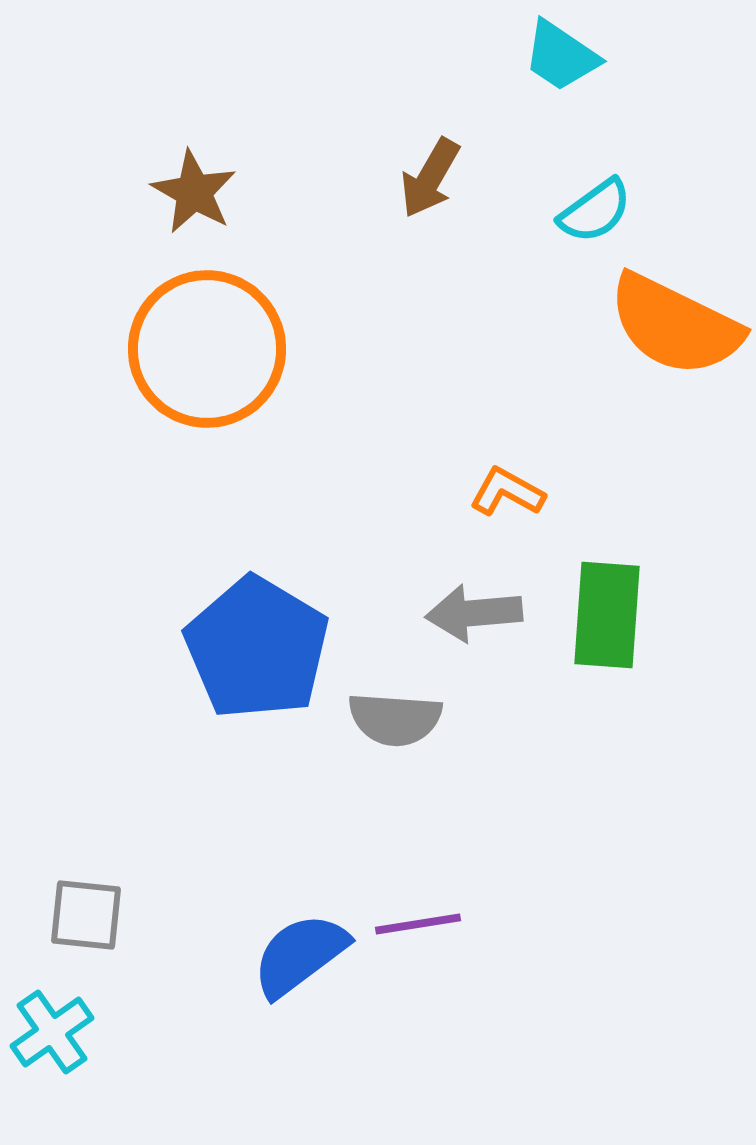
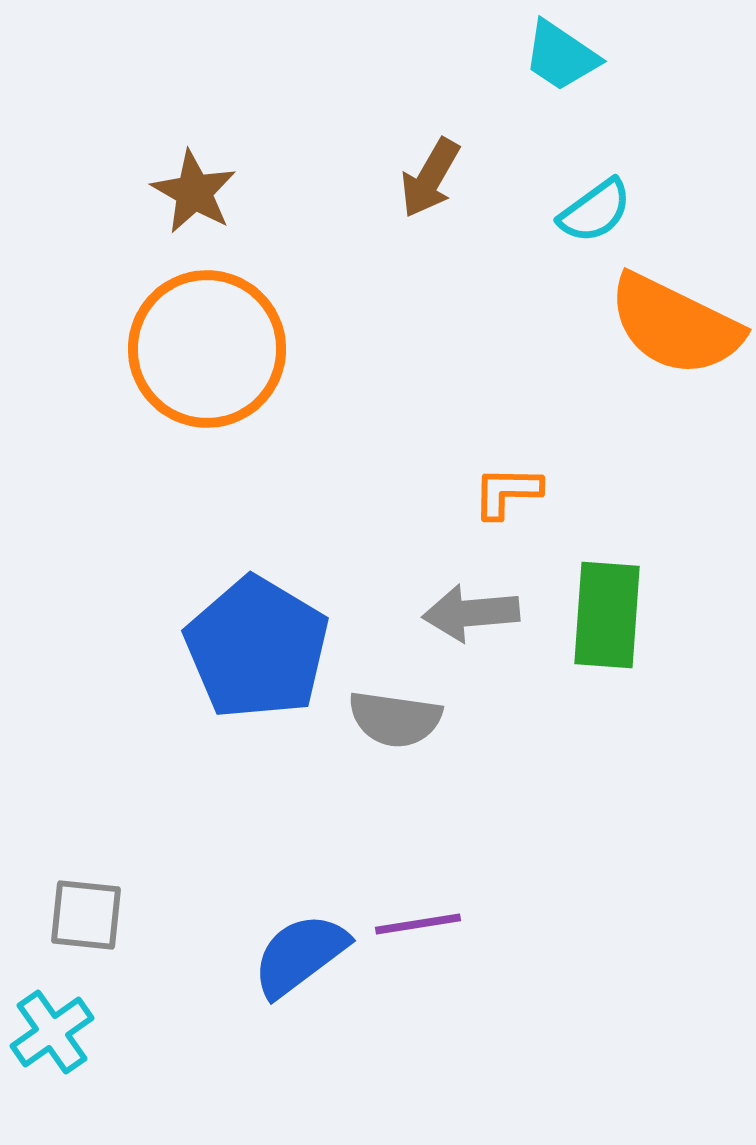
orange L-shape: rotated 28 degrees counterclockwise
gray arrow: moved 3 px left
gray semicircle: rotated 4 degrees clockwise
